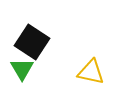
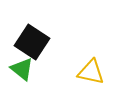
green triangle: rotated 20 degrees counterclockwise
